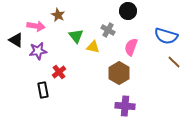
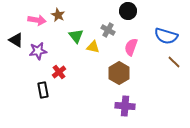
pink arrow: moved 1 px right, 6 px up
